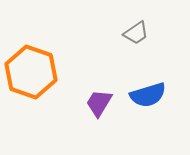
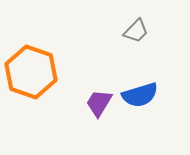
gray trapezoid: moved 2 px up; rotated 12 degrees counterclockwise
blue semicircle: moved 8 px left
